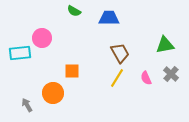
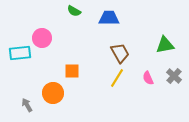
gray cross: moved 3 px right, 2 px down
pink semicircle: moved 2 px right
